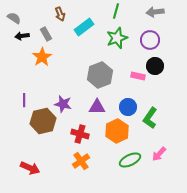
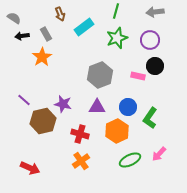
purple line: rotated 48 degrees counterclockwise
